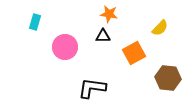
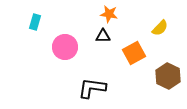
brown hexagon: moved 2 px up; rotated 20 degrees clockwise
